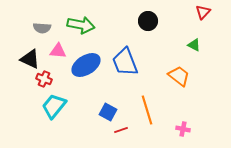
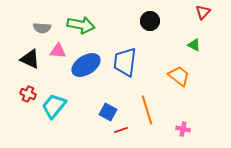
black circle: moved 2 px right
blue trapezoid: rotated 28 degrees clockwise
red cross: moved 16 px left, 15 px down
